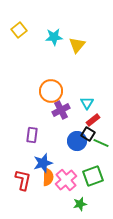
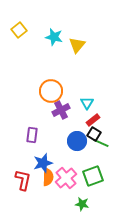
cyan star: rotated 18 degrees clockwise
black square: moved 6 px right
pink cross: moved 2 px up
green star: moved 2 px right; rotated 24 degrees clockwise
